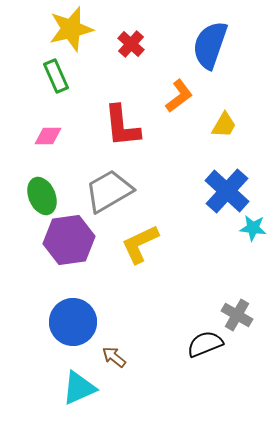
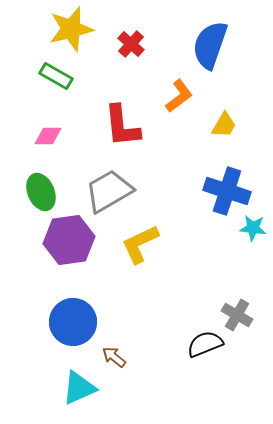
green rectangle: rotated 36 degrees counterclockwise
blue cross: rotated 24 degrees counterclockwise
green ellipse: moved 1 px left, 4 px up
